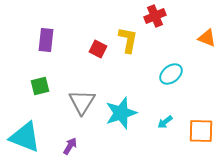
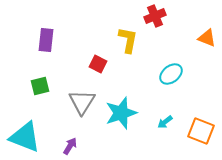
red square: moved 15 px down
orange square: rotated 20 degrees clockwise
